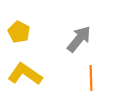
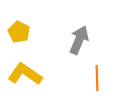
gray arrow: moved 1 px down; rotated 16 degrees counterclockwise
orange line: moved 6 px right
